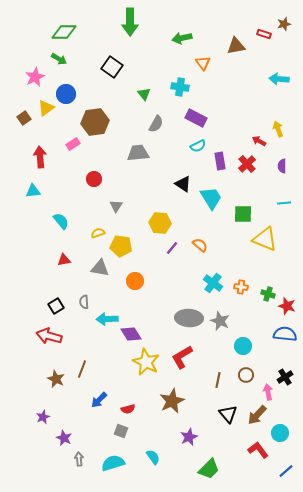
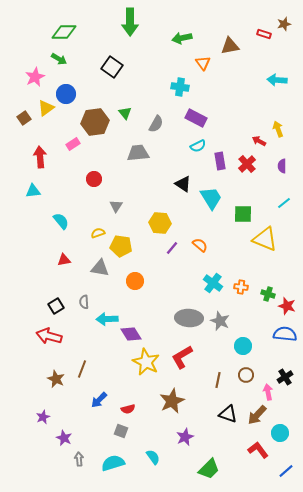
brown triangle at (236, 46): moved 6 px left
cyan arrow at (279, 79): moved 2 px left, 1 px down
green triangle at (144, 94): moved 19 px left, 19 px down
cyan line at (284, 203): rotated 32 degrees counterclockwise
black triangle at (228, 414): rotated 30 degrees counterclockwise
purple star at (189, 437): moved 4 px left
